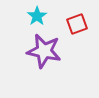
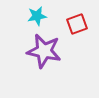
cyan star: rotated 24 degrees clockwise
